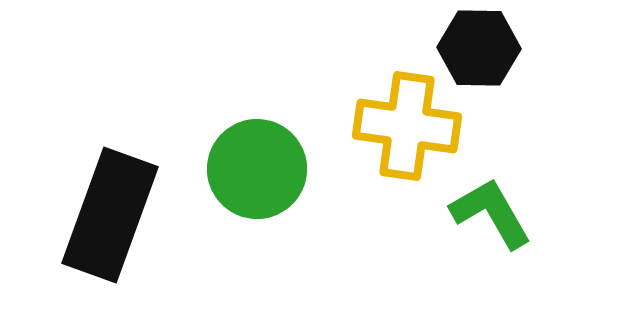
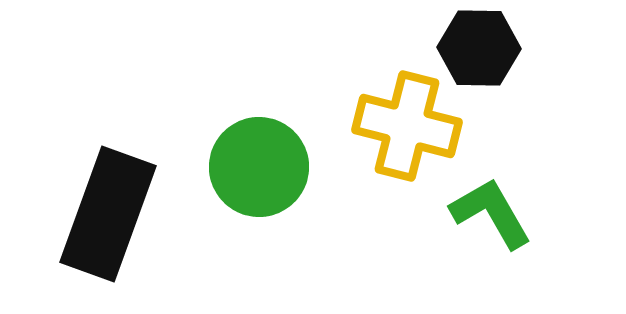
yellow cross: rotated 6 degrees clockwise
green circle: moved 2 px right, 2 px up
black rectangle: moved 2 px left, 1 px up
